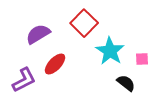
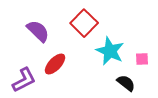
purple semicircle: moved 3 px up; rotated 75 degrees clockwise
cyan star: rotated 8 degrees counterclockwise
